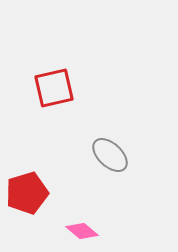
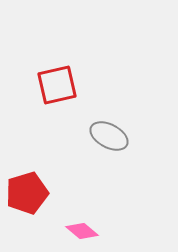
red square: moved 3 px right, 3 px up
gray ellipse: moved 1 px left, 19 px up; rotated 15 degrees counterclockwise
